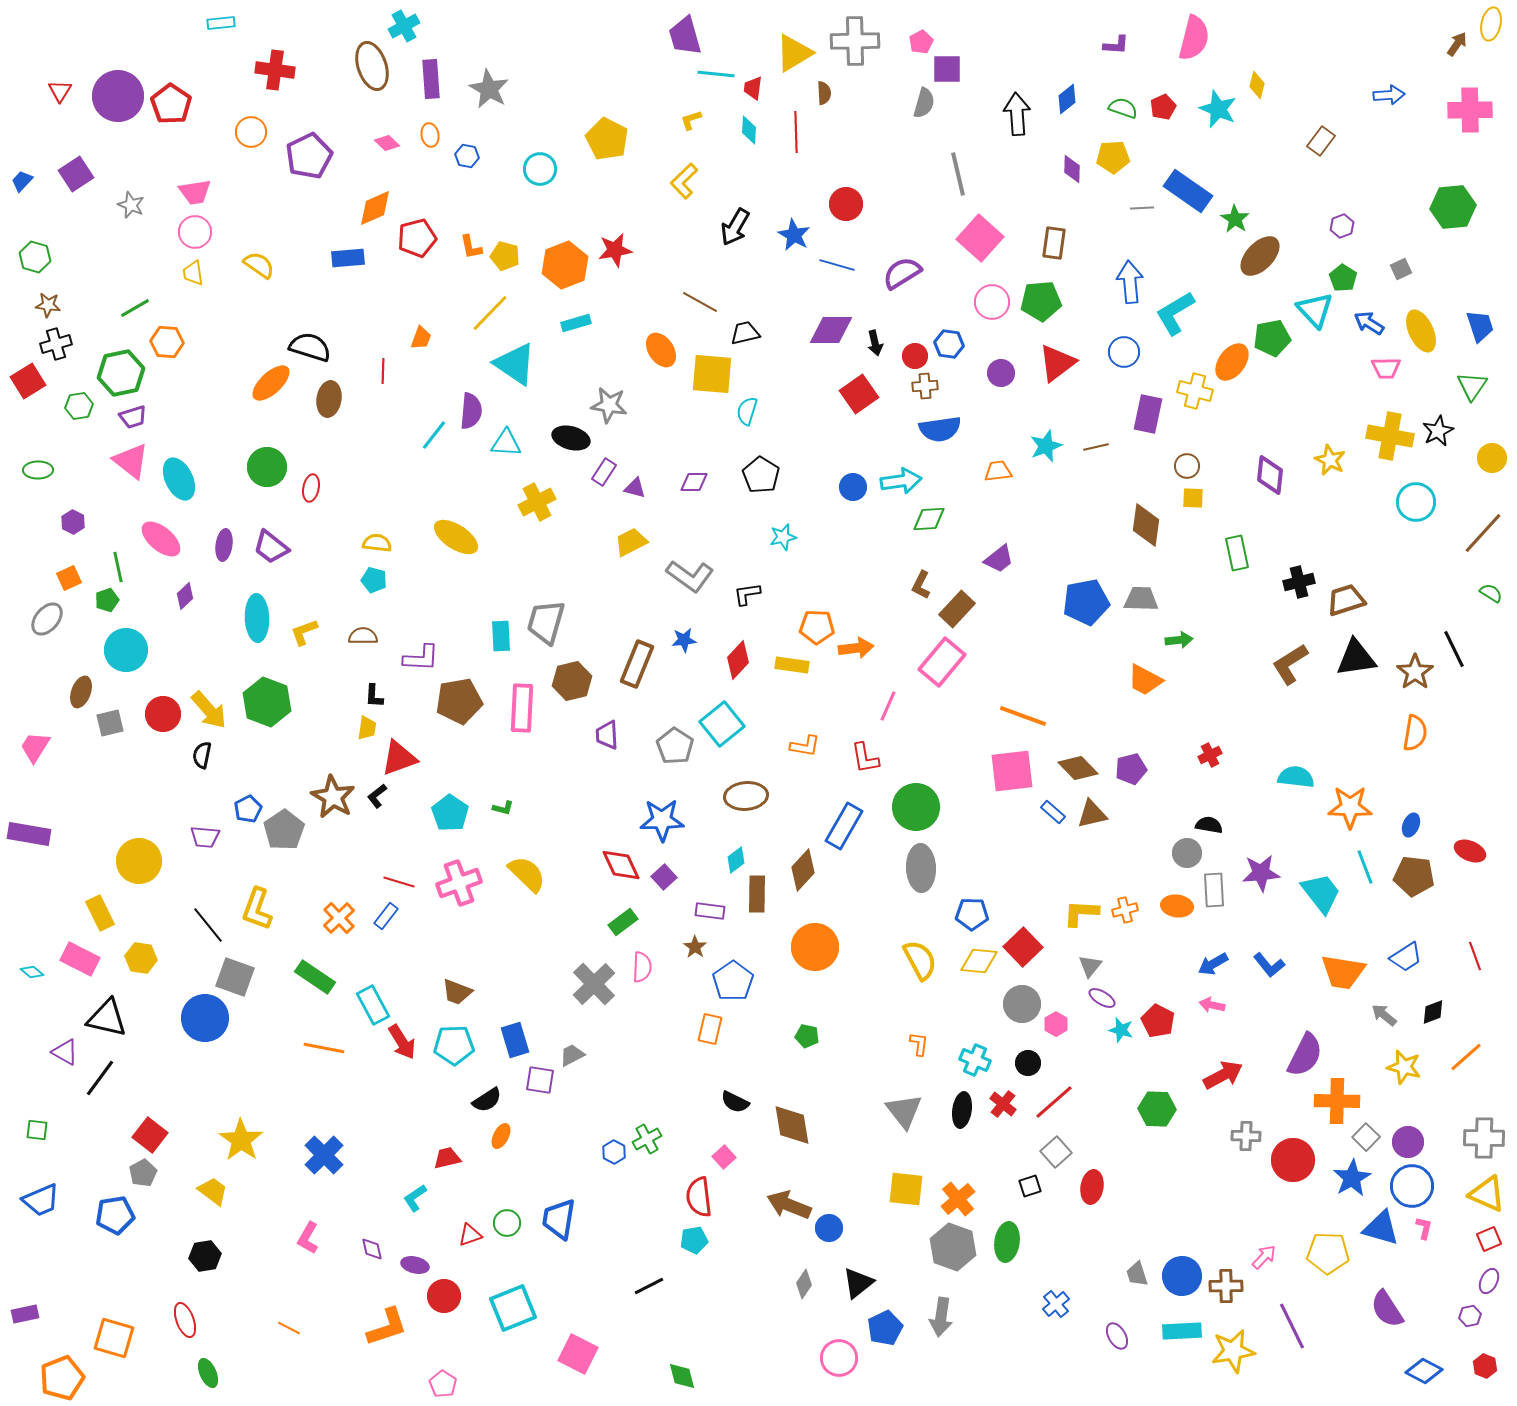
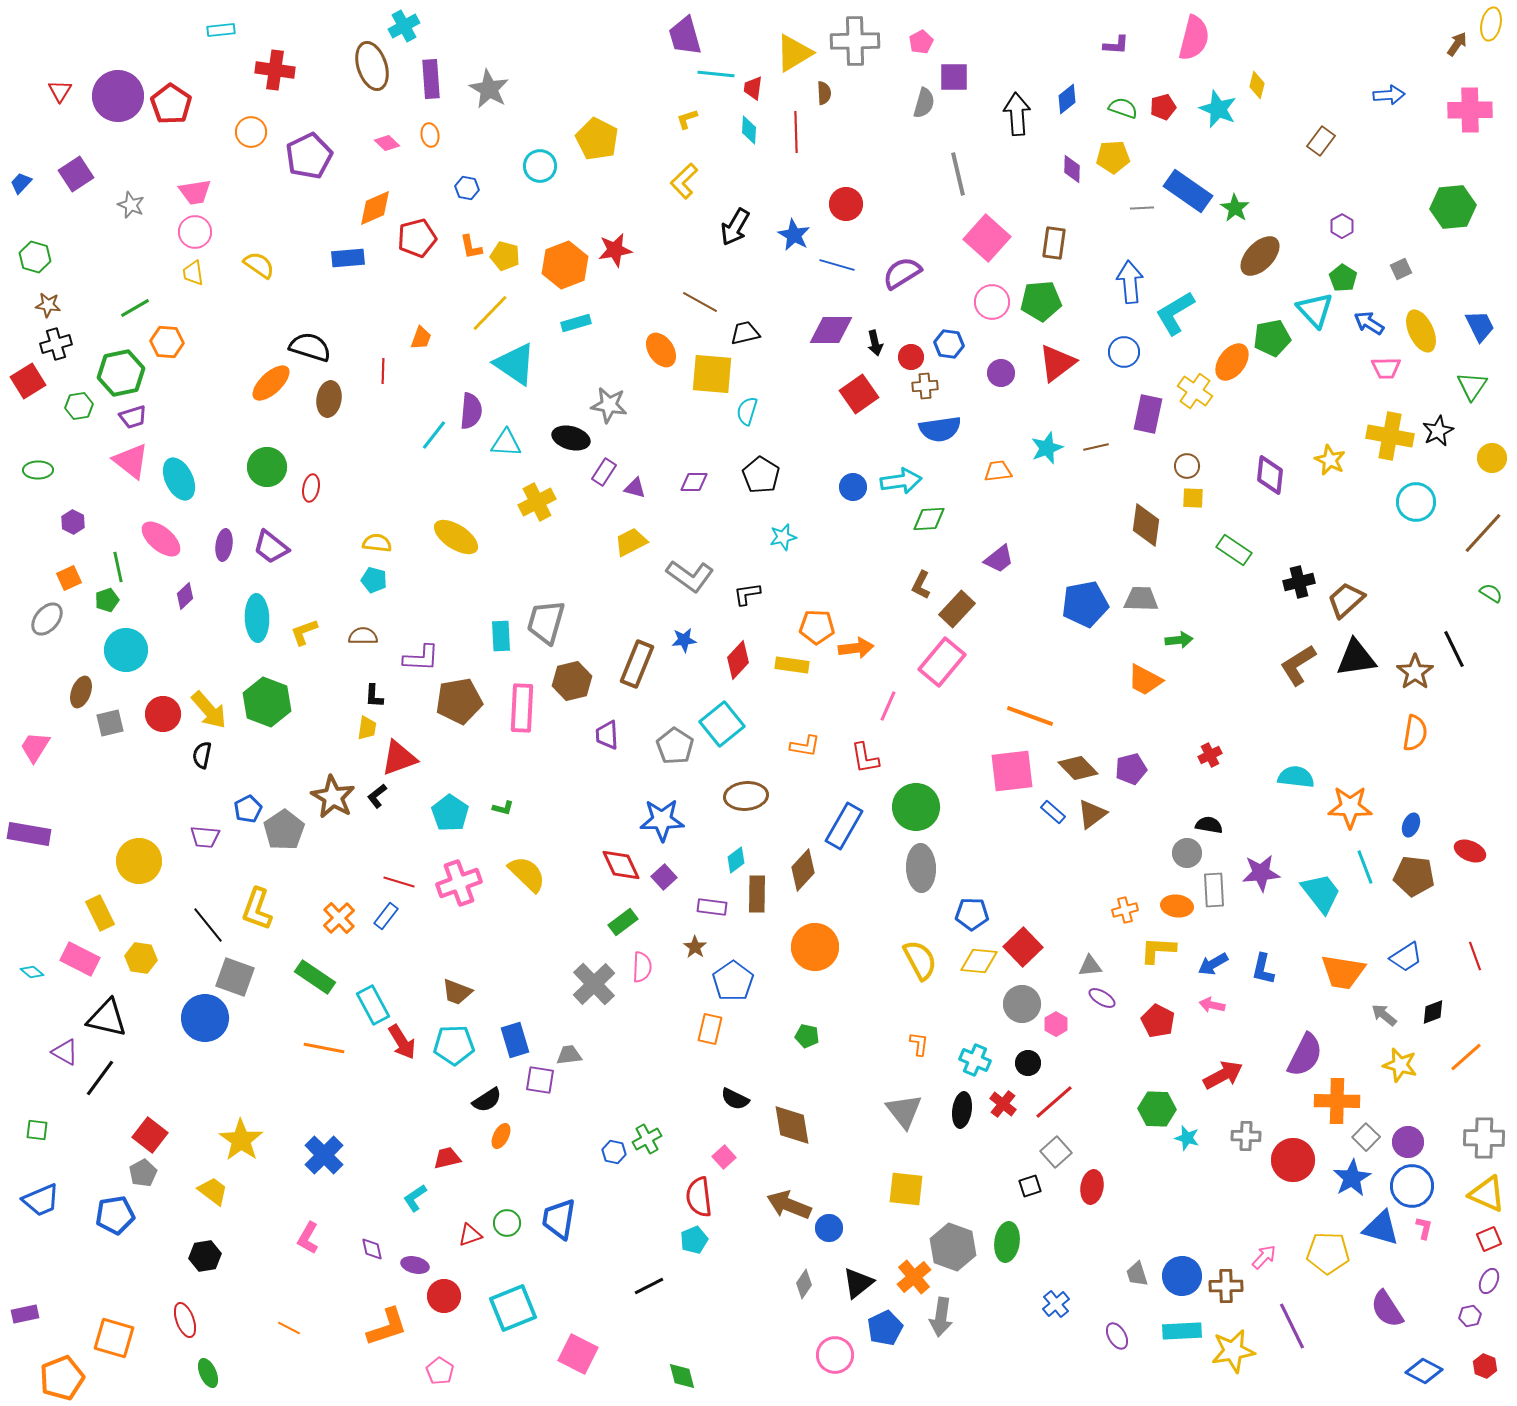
cyan rectangle at (221, 23): moved 7 px down
purple square at (947, 69): moved 7 px right, 8 px down
red pentagon at (1163, 107): rotated 10 degrees clockwise
yellow L-shape at (691, 120): moved 4 px left, 1 px up
yellow pentagon at (607, 139): moved 10 px left
blue hexagon at (467, 156): moved 32 px down
cyan circle at (540, 169): moved 3 px up
blue trapezoid at (22, 181): moved 1 px left, 2 px down
green star at (1235, 219): moved 11 px up
purple hexagon at (1342, 226): rotated 10 degrees counterclockwise
pink square at (980, 238): moved 7 px right
blue trapezoid at (1480, 326): rotated 8 degrees counterclockwise
red circle at (915, 356): moved 4 px left, 1 px down
yellow cross at (1195, 391): rotated 20 degrees clockwise
cyan star at (1046, 446): moved 1 px right, 2 px down
green rectangle at (1237, 553): moved 3 px left, 3 px up; rotated 44 degrees counterclockwise
brown trapezoid at (1346, 600): rotated 24 degrees counterclockwise
blue pentagon at (1086, 602): moved 1 px left, 2 px down
brown L-shape at (1290, 664): moved 8 px right, 1 px down
orange line at (1023, 716): moved 7 px right
brown triangle at (1092, 814): rotated 24 degrees counterclockwise
purple rectangle at (710, 911): moved 2 px right, 4 px up
yellow L-shape at (1081, 913): moved 77 px right, 37 px down
blue L-shape at (1269, 965): moved 6 px left, 4 px down; rotated 52 degrees clockwise
gray triangle at (1090, 966): rotated 45 degrees clockwise
cyan star at (1121, 1030): moved 66 px right, 108 px down
gray trapezoid at (572, 1055): moved 3 px left; rotated 20 degrees clockwise
yellow star at (1404, 1067): moved 4 px left, 2 px up
black semicircle at (735, 1102): moved 3 px up
blue hexagon at (614, 1152): rotated 15 degrees counterclockwise
orange cross at (958, 1199): moved 44 px left, 78 px down
cyan pentagon at (694, 1240): rotated 12 degrees counterclockwise
pink circle at (839, 1358): moved 4 px left, 3 px up
pink pentagon at (443, 1384): moved 3 px left, 13 px up
